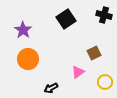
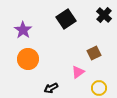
black cross: rotated 28 degrees clockwise
yellow circle: moved 6 px left, 6 px down
